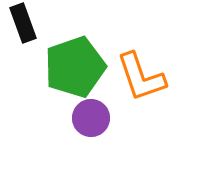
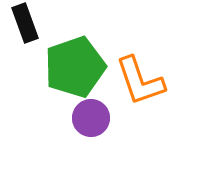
black rectangle: moved 2 px right
orange L-shape: moved 1 px left, 4 px down
